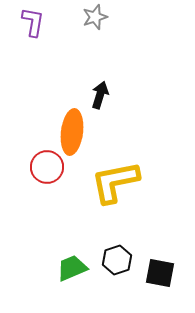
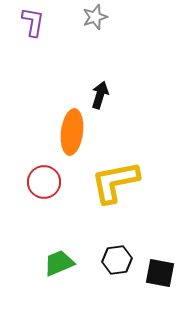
red circle: moved 3 px left, 15 px down
black hexagon: rotated 12 degrees clockwise
green trapezoid: moved 13 px left, 5 px up
